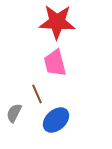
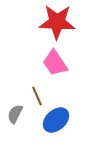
pink trapezoid: rotated 20 degrees counterclockwise
brown line: moved 2 px down
gray semicircle: moved 1 px right, 1 px down
